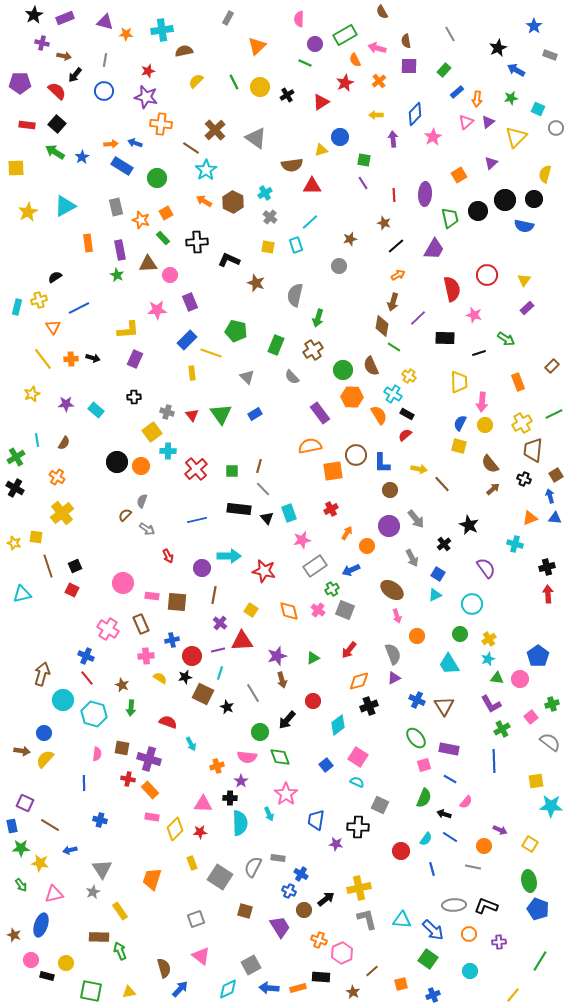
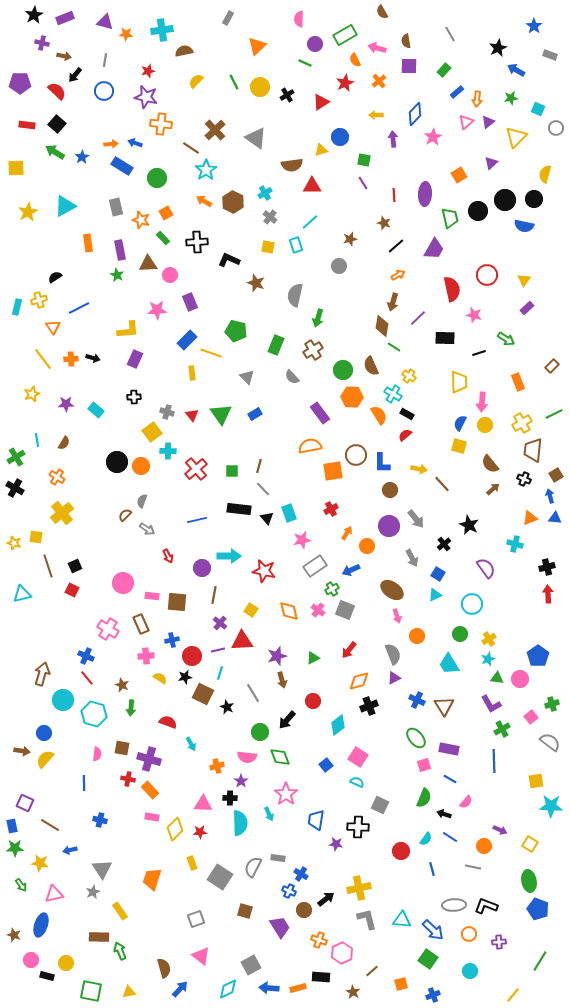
green star at (21, 848): moved 6 px left
